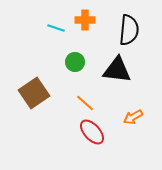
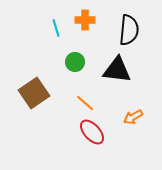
cyan line: rotated 54 degrees clockwise
